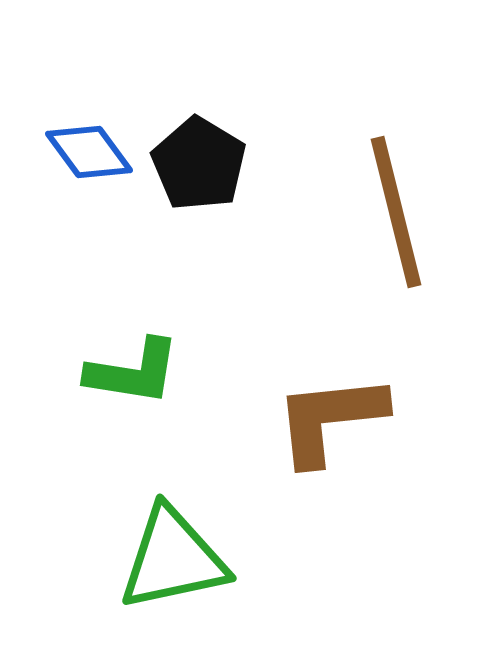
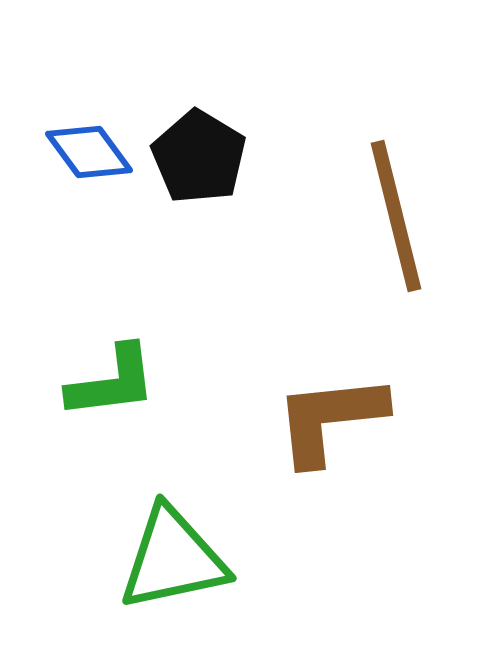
black pentagon: moved 7 px up
brown line: moved 4 px down
green L-shape: moved 21 px left, 10 px down; rotated 16 degrees counterclockwise
